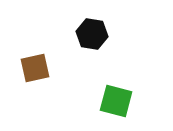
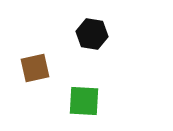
green square: moved 32 px left; rotated 12 degrees counterclockwise
